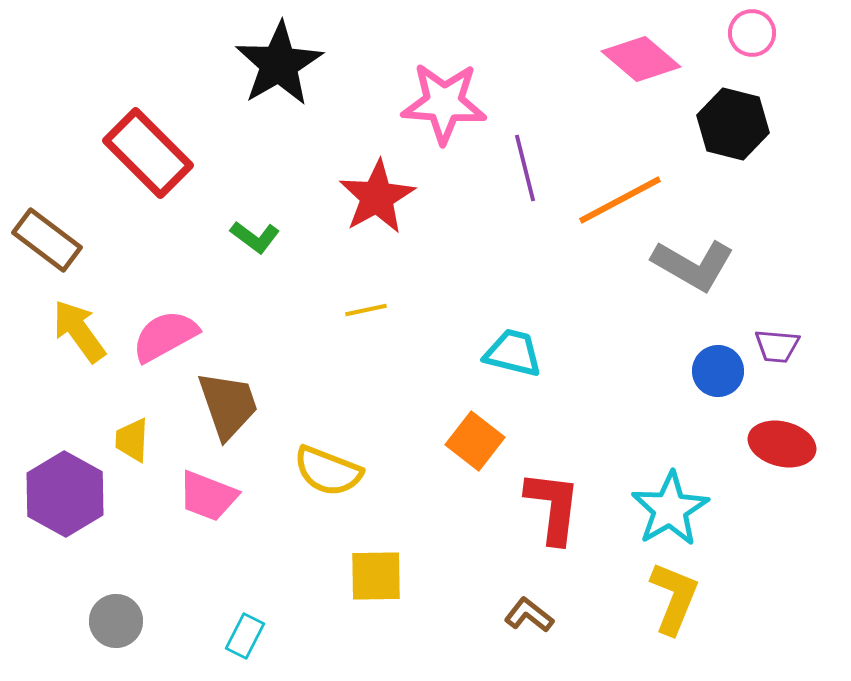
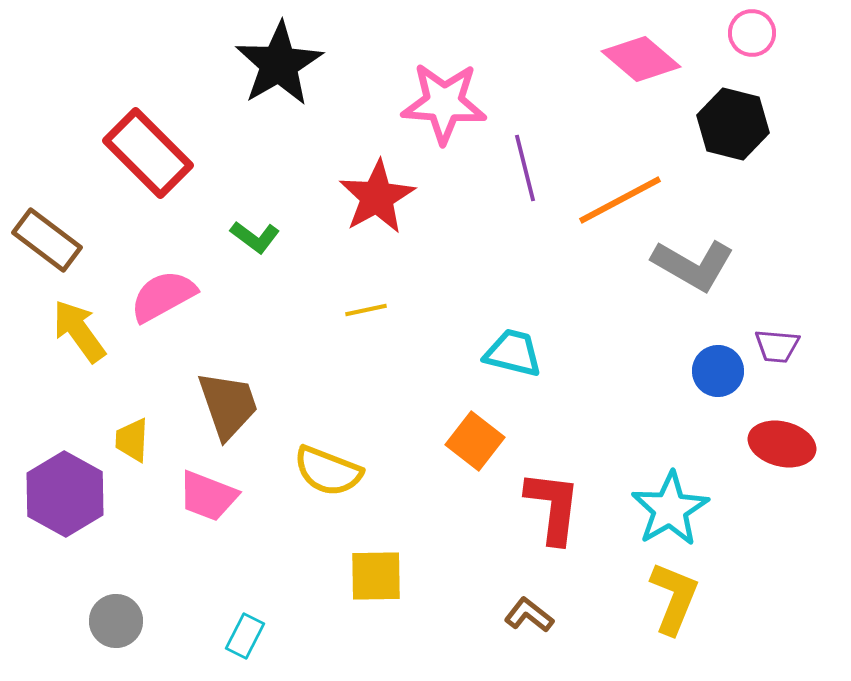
pink semicircle: moved 2 px left, 40 px up
